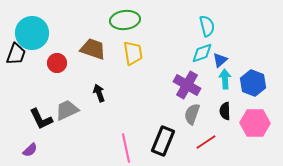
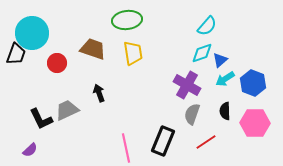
green ellipse: moved 2 px right
cyan semicircle: rotated 55 degrees clockwise
cyan arrow: rotated 120 degrees counterclockwise
